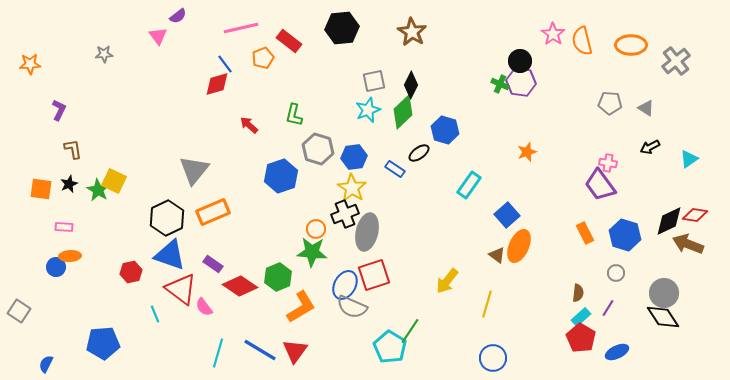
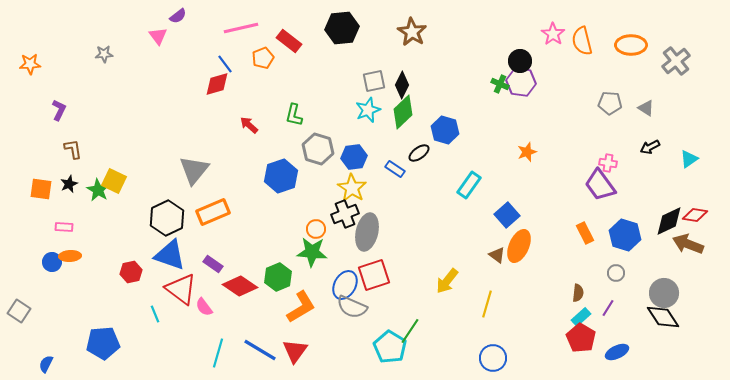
black diamond at (411, 85): moved 9 px left
blue circle at (56, 267): moved 4 px left, 5 px up
